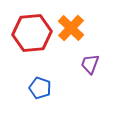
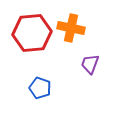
orange cross: rotated 32 degrees counterclockwise
